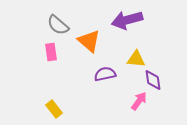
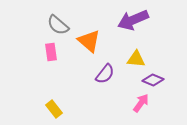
purple arrow: moved 6 px right; rotated 8 degrees counterclockwise
purple semicircle: rotated 140 degrees clockwise
purple diamond: rotated 60 degrees counterclockwise
pink arrow: moved 2 px right, 2 px down
